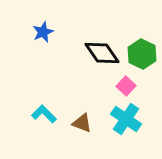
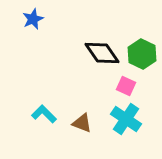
blue star: moved 10 px left, 13 px up
pink square: rotated 18 degrees counterclockwise
